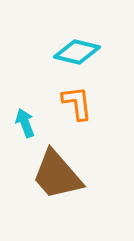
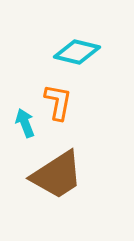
orange L-shape: moved 19 px left, 1 px up; rotated 18 degrees clockwise
brown trapezoid: rotated 82 degrees counterclockwise
